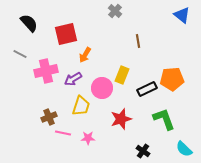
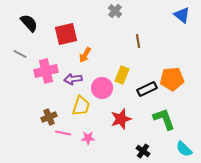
purple arrow: rotated 24 degrees clockwise
